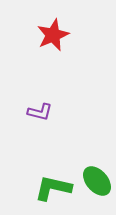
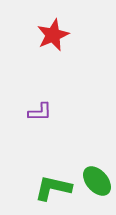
purple L-shape: rotated 15 degrees counterclockwise
